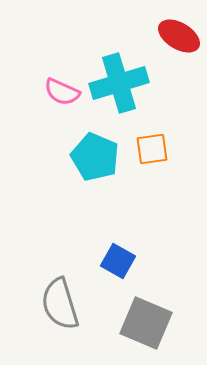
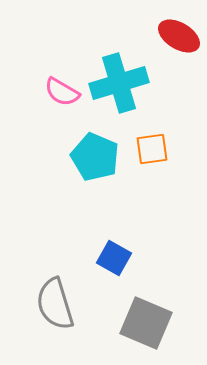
pink semicircle: rotated 6 degrees clockwise
blue square: moved 4 px left, 3 px up
gray semicircle: moved 5 px left
